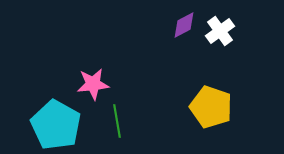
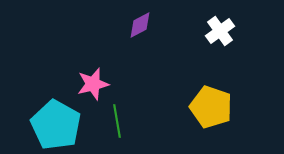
purple diamond: moved 44 px left
pink star: rotated 8 degrees counterclockwise
